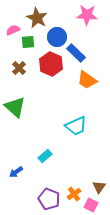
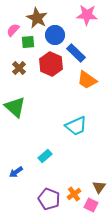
pink semicircle: rotated 24 degrees counterclockwise
blue circle: moved 2 px left, 2 px up
